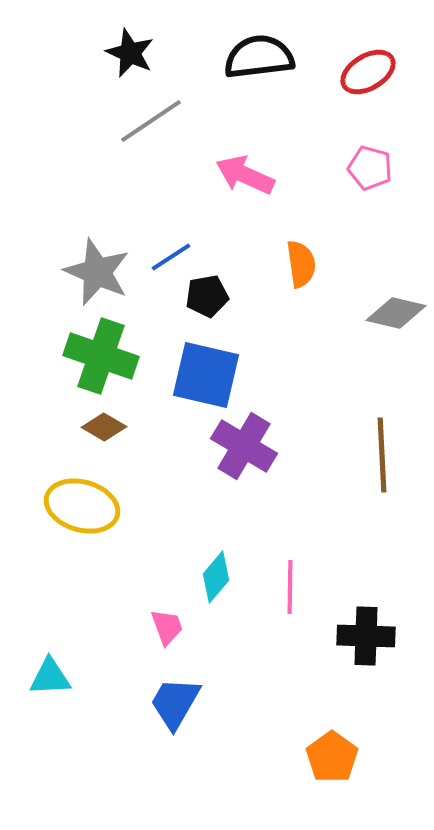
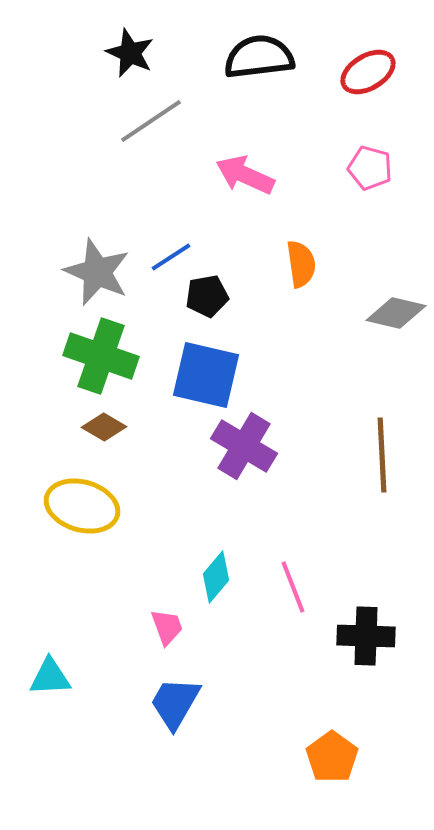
pink line: moved 3 px right; rotated 22 degrees counterclockwise
